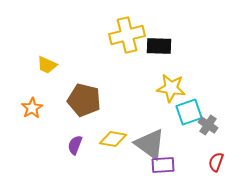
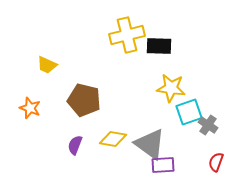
orange star: moved 2 px left; rotated 20 degrees counterclockwise
